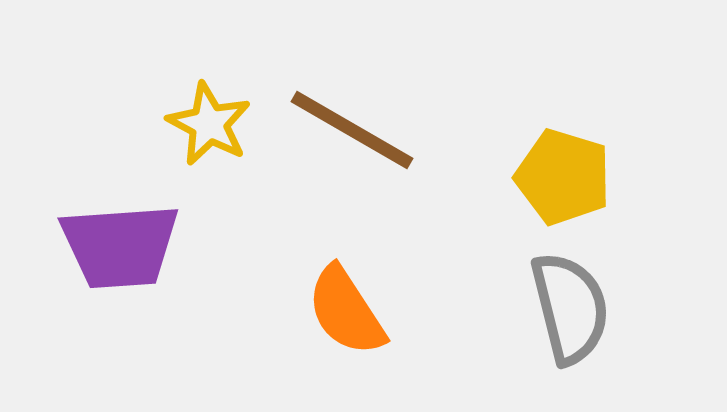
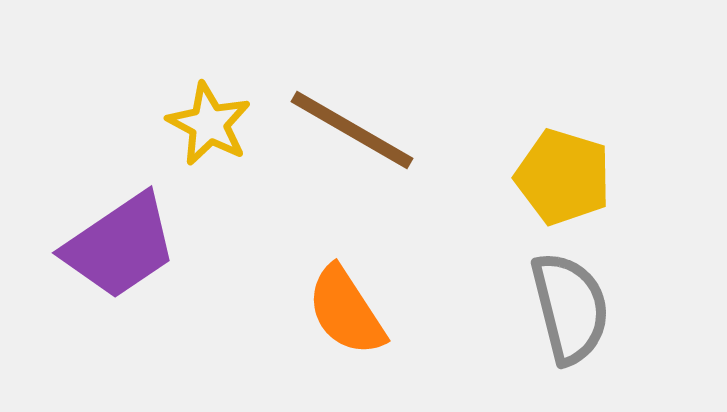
purple trapezoid: rotated 30 degrees counterclockwise
